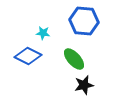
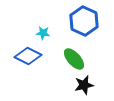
blue hexagon: rotated 20 degrees clockwise
